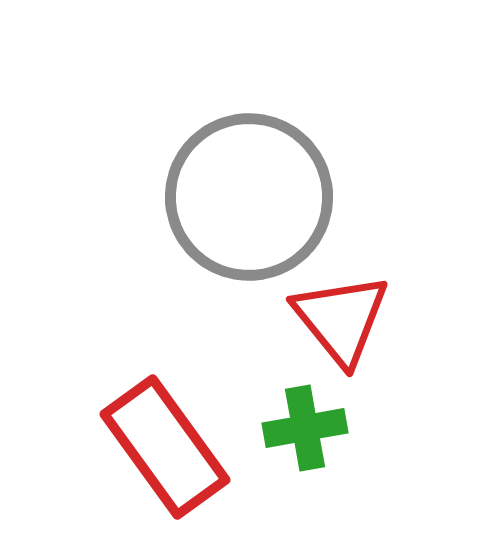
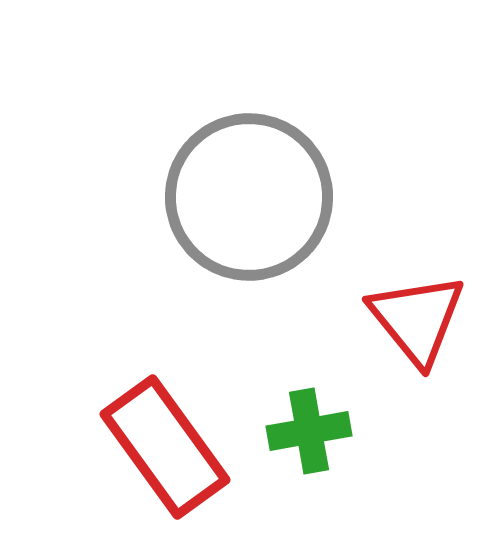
red triangle: moved 76 px right
green cross: moved 4 px right, 3 px down
